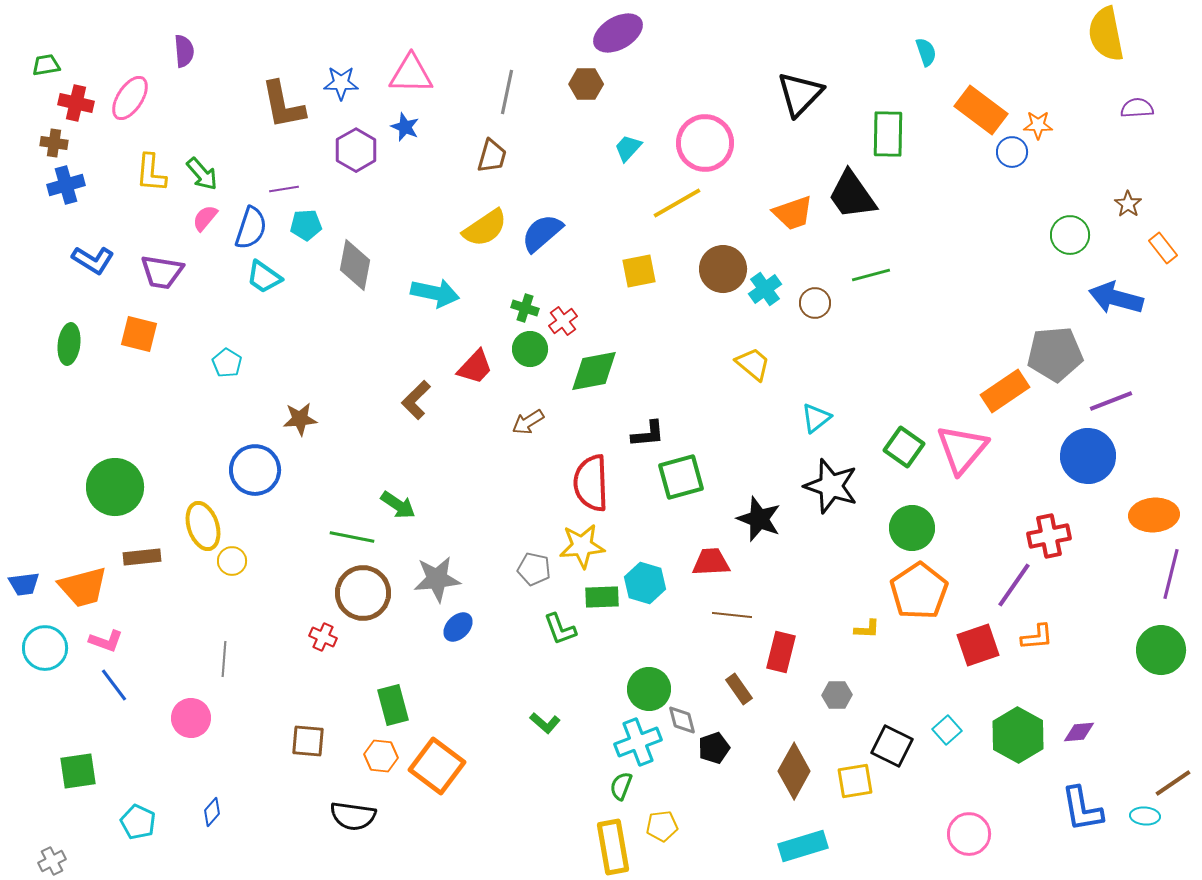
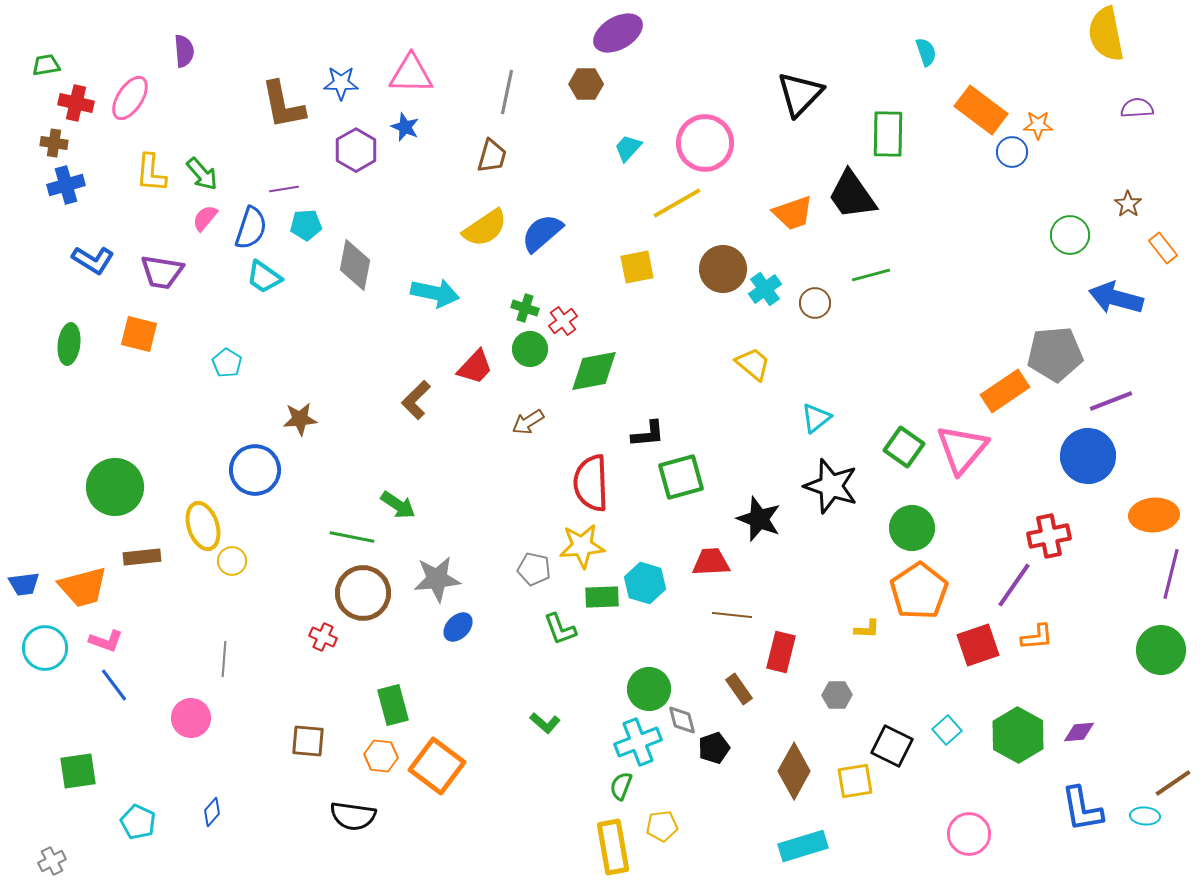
yellow square at (639, 271): moved 2 px left, 4 px up
